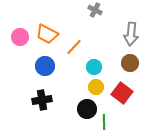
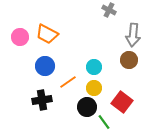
gray cross: moved 14 px right
gray arrow: moved 2 px right, 1 px down
orange line: moved 6 px left, 35 px down; rotated 12 degrees clockwise
brown circle: moved 1 px left, 3 px up
yellow circle: moved 2 px left, 1 px down
red square: moved 9 px down
black circle: moved 2 px up
green line: rotated 35 degrees counterclockwise
